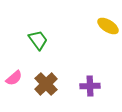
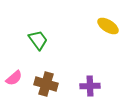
brown cross: rotated 30 degrees counterclockwise
